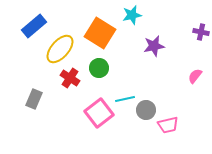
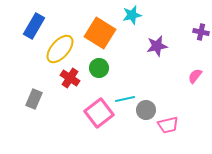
blue rectangle: rotated 20 degrees counterclockwise
purple star: moved 3 px right
